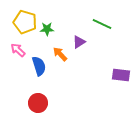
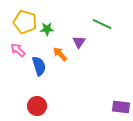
purple triangle: rotated 24 degrees counterclockwise
purple rectangle: moved 32 px down
red circle: moved 1 px left, 3 px down
